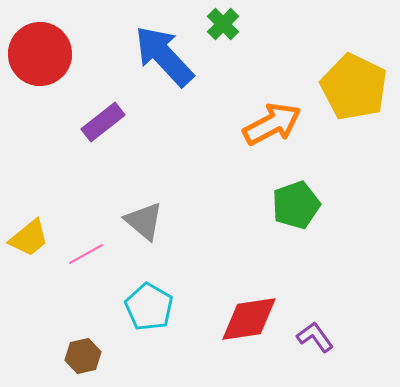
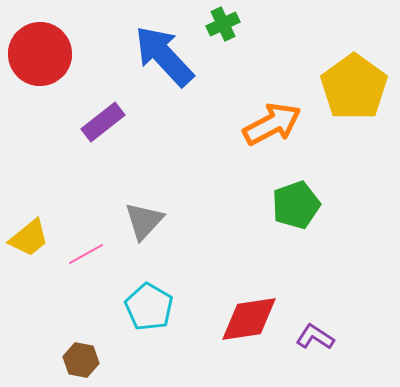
green cross: rotated 20 degrees clockwise
yellow pentagon: rotated 10 degrees clockwise
gray triangle: rotated 33 degrees clockwise
purple L-shape: rotated 21 degrees counterclockwise
brown hexagon: moved 2 px left, 4 px down; rotated 24 degrees clockwise
